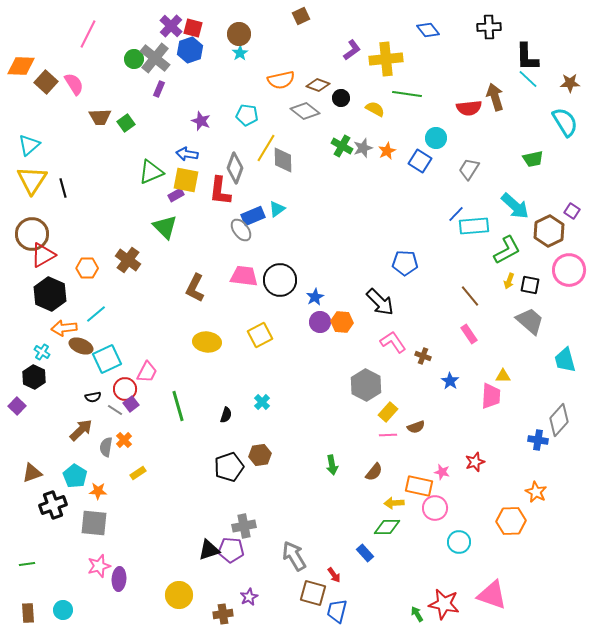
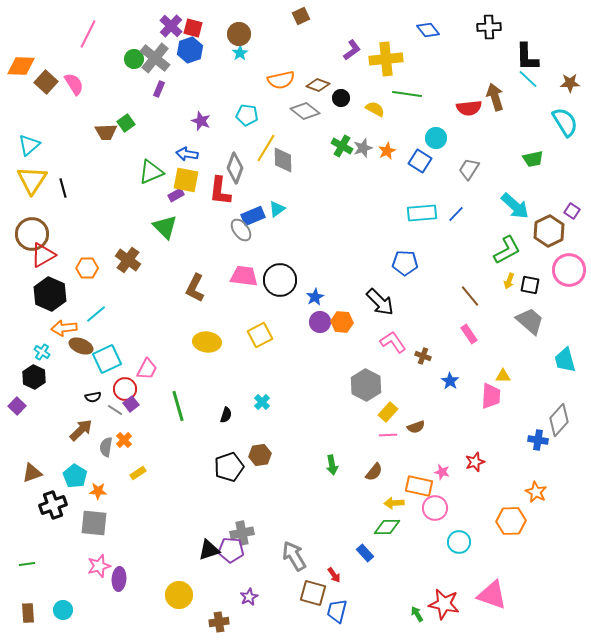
brown trapezoid at (100, 117): moved 6 px right, 15 px down
cyan rectangle at (474, 226): moved 52 px left, 13 px up
pink trapezoid at (147, 372): moved 3 px up
gray cross at (244, 526): moved 2 px left, 7 px down
brown cross at (223, 614): moved 4 px left, 8 px down
